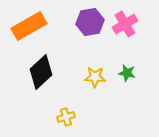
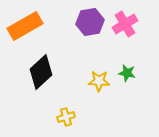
orange rectangle: moved 4 px left
yellow star: moved 4 px right, 4 px down
